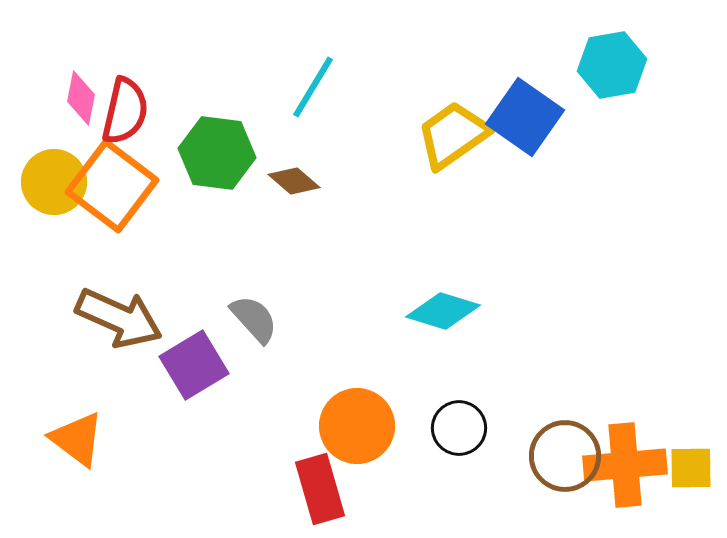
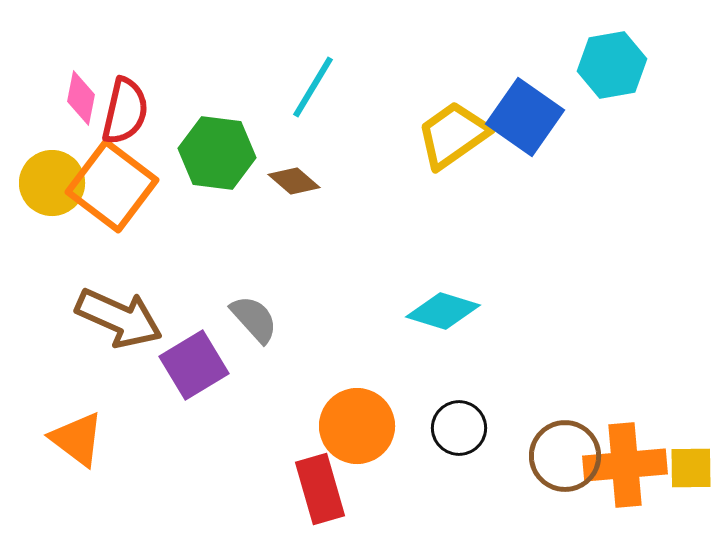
yellow circle: moved 2 px left, 1 px down
